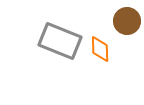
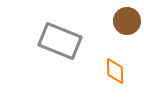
orange diamond: moved 15 px right, 22 px down
